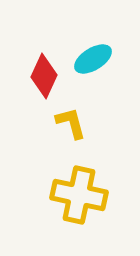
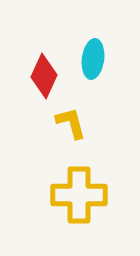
cyan ellipse: rotated 51 degrees counterclockwise
yellow cross: rotated 12 degrees counterclockwise
